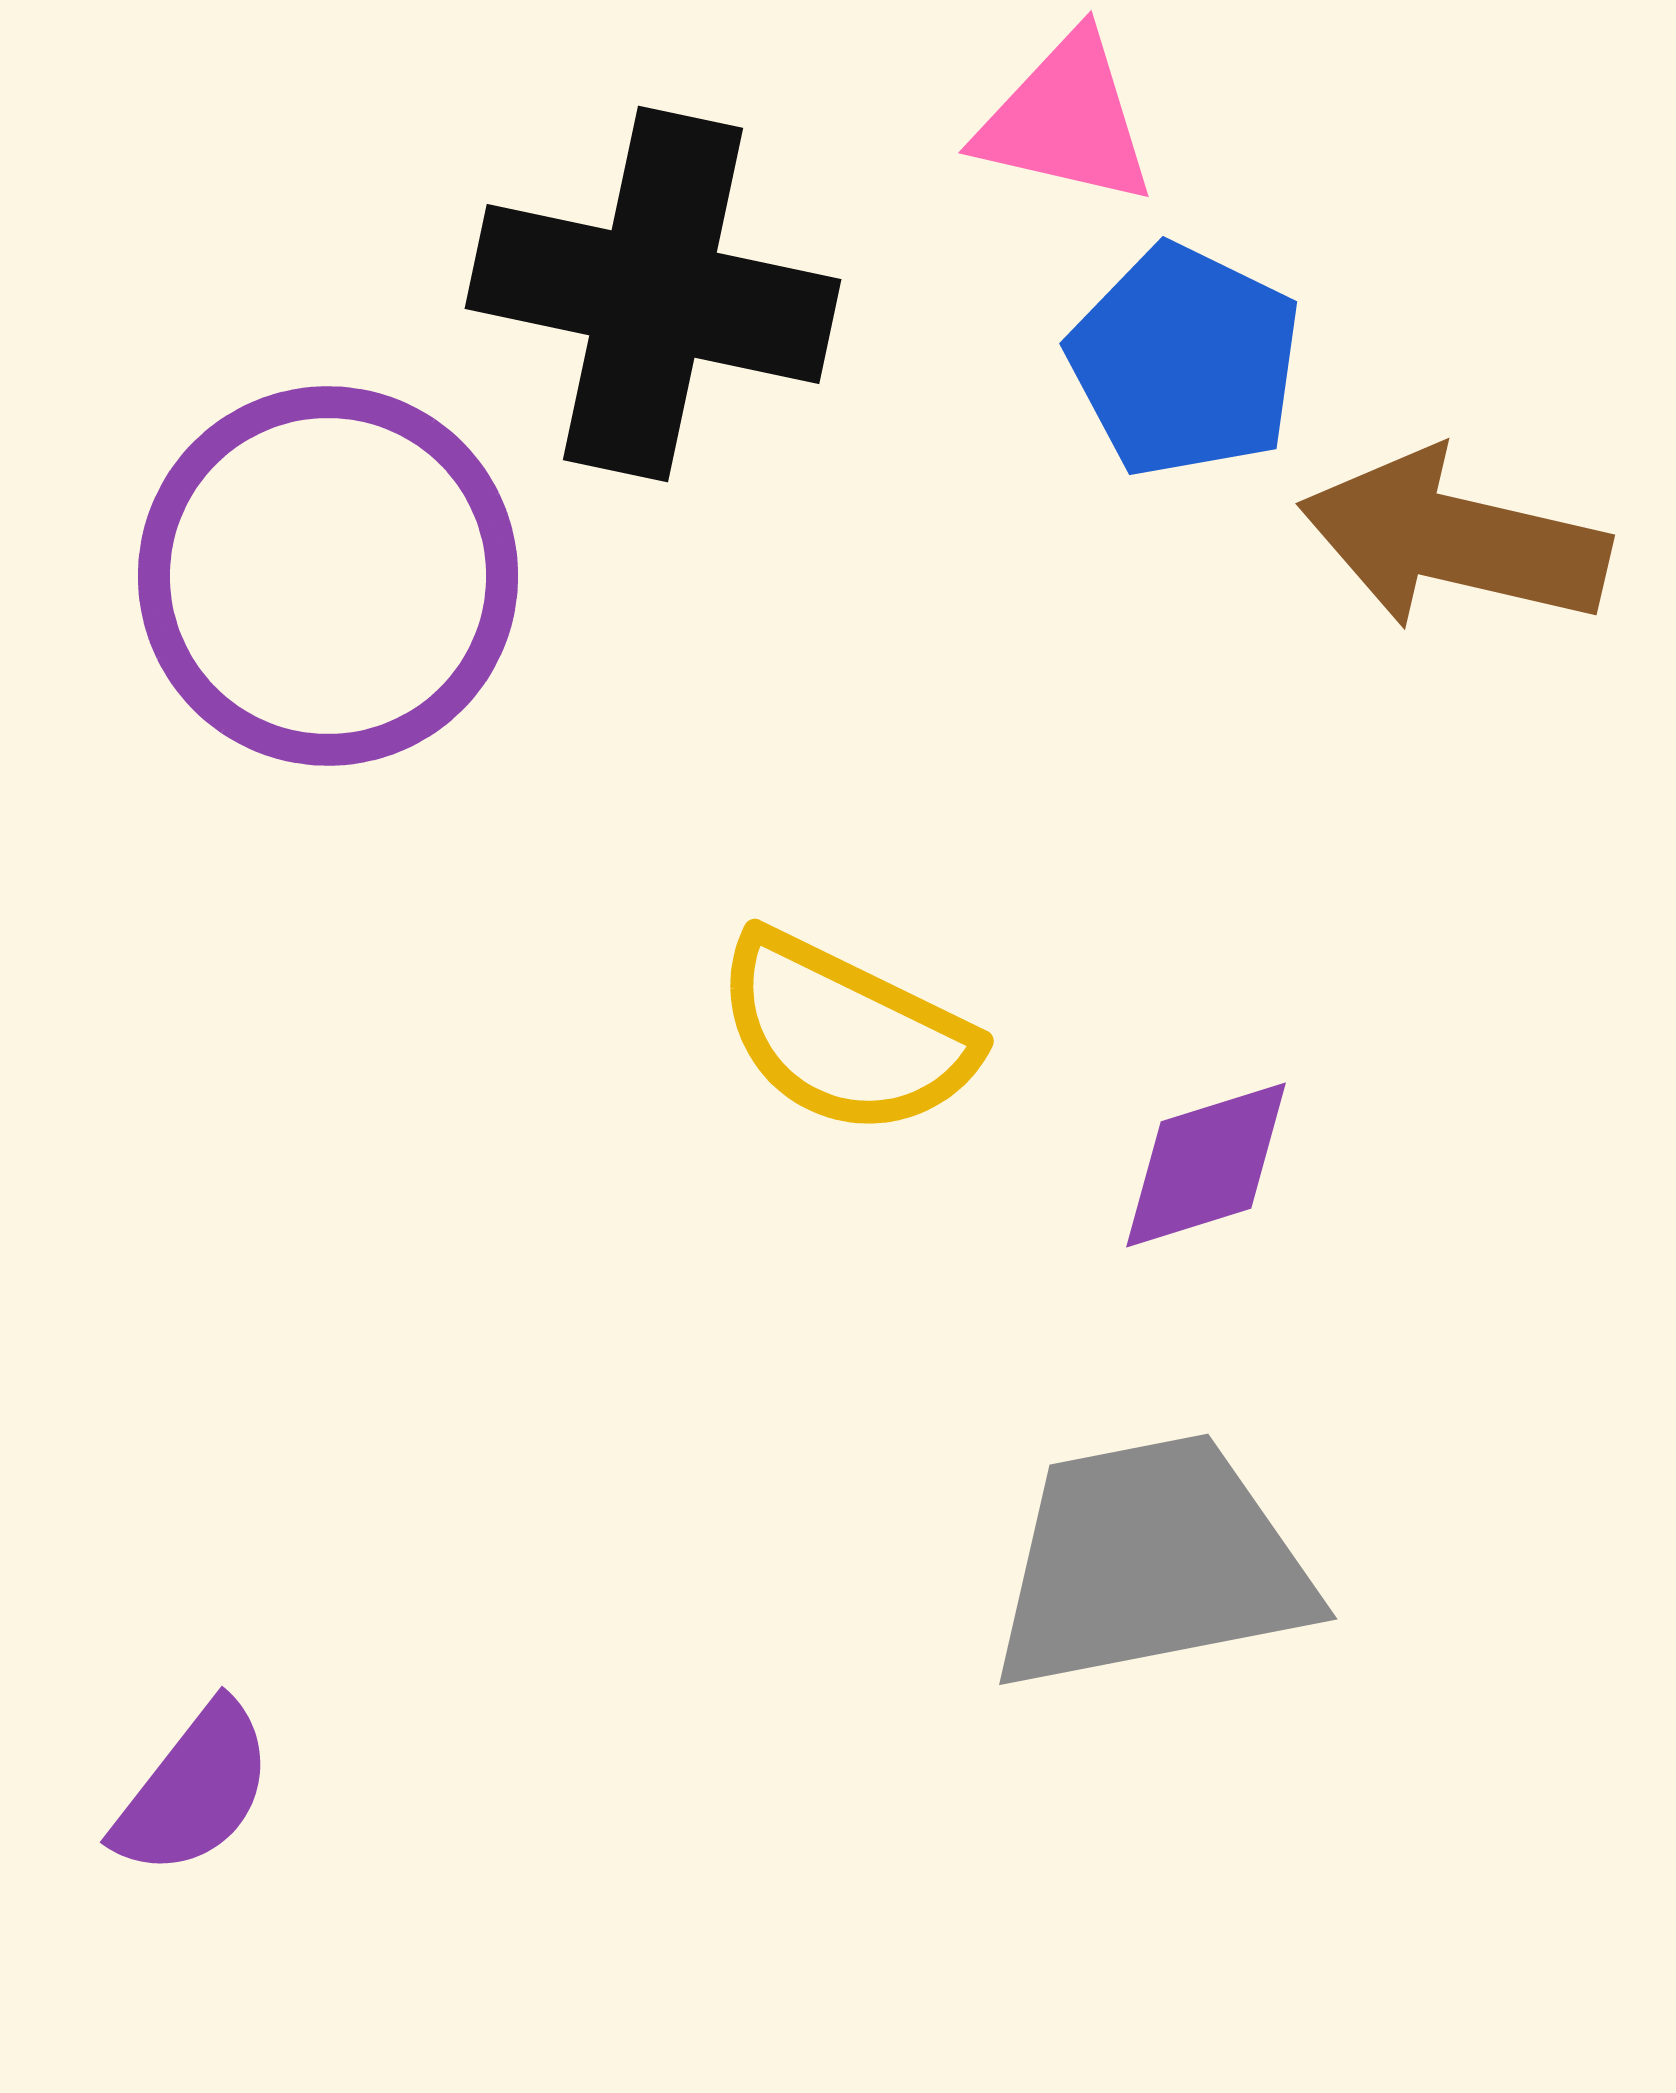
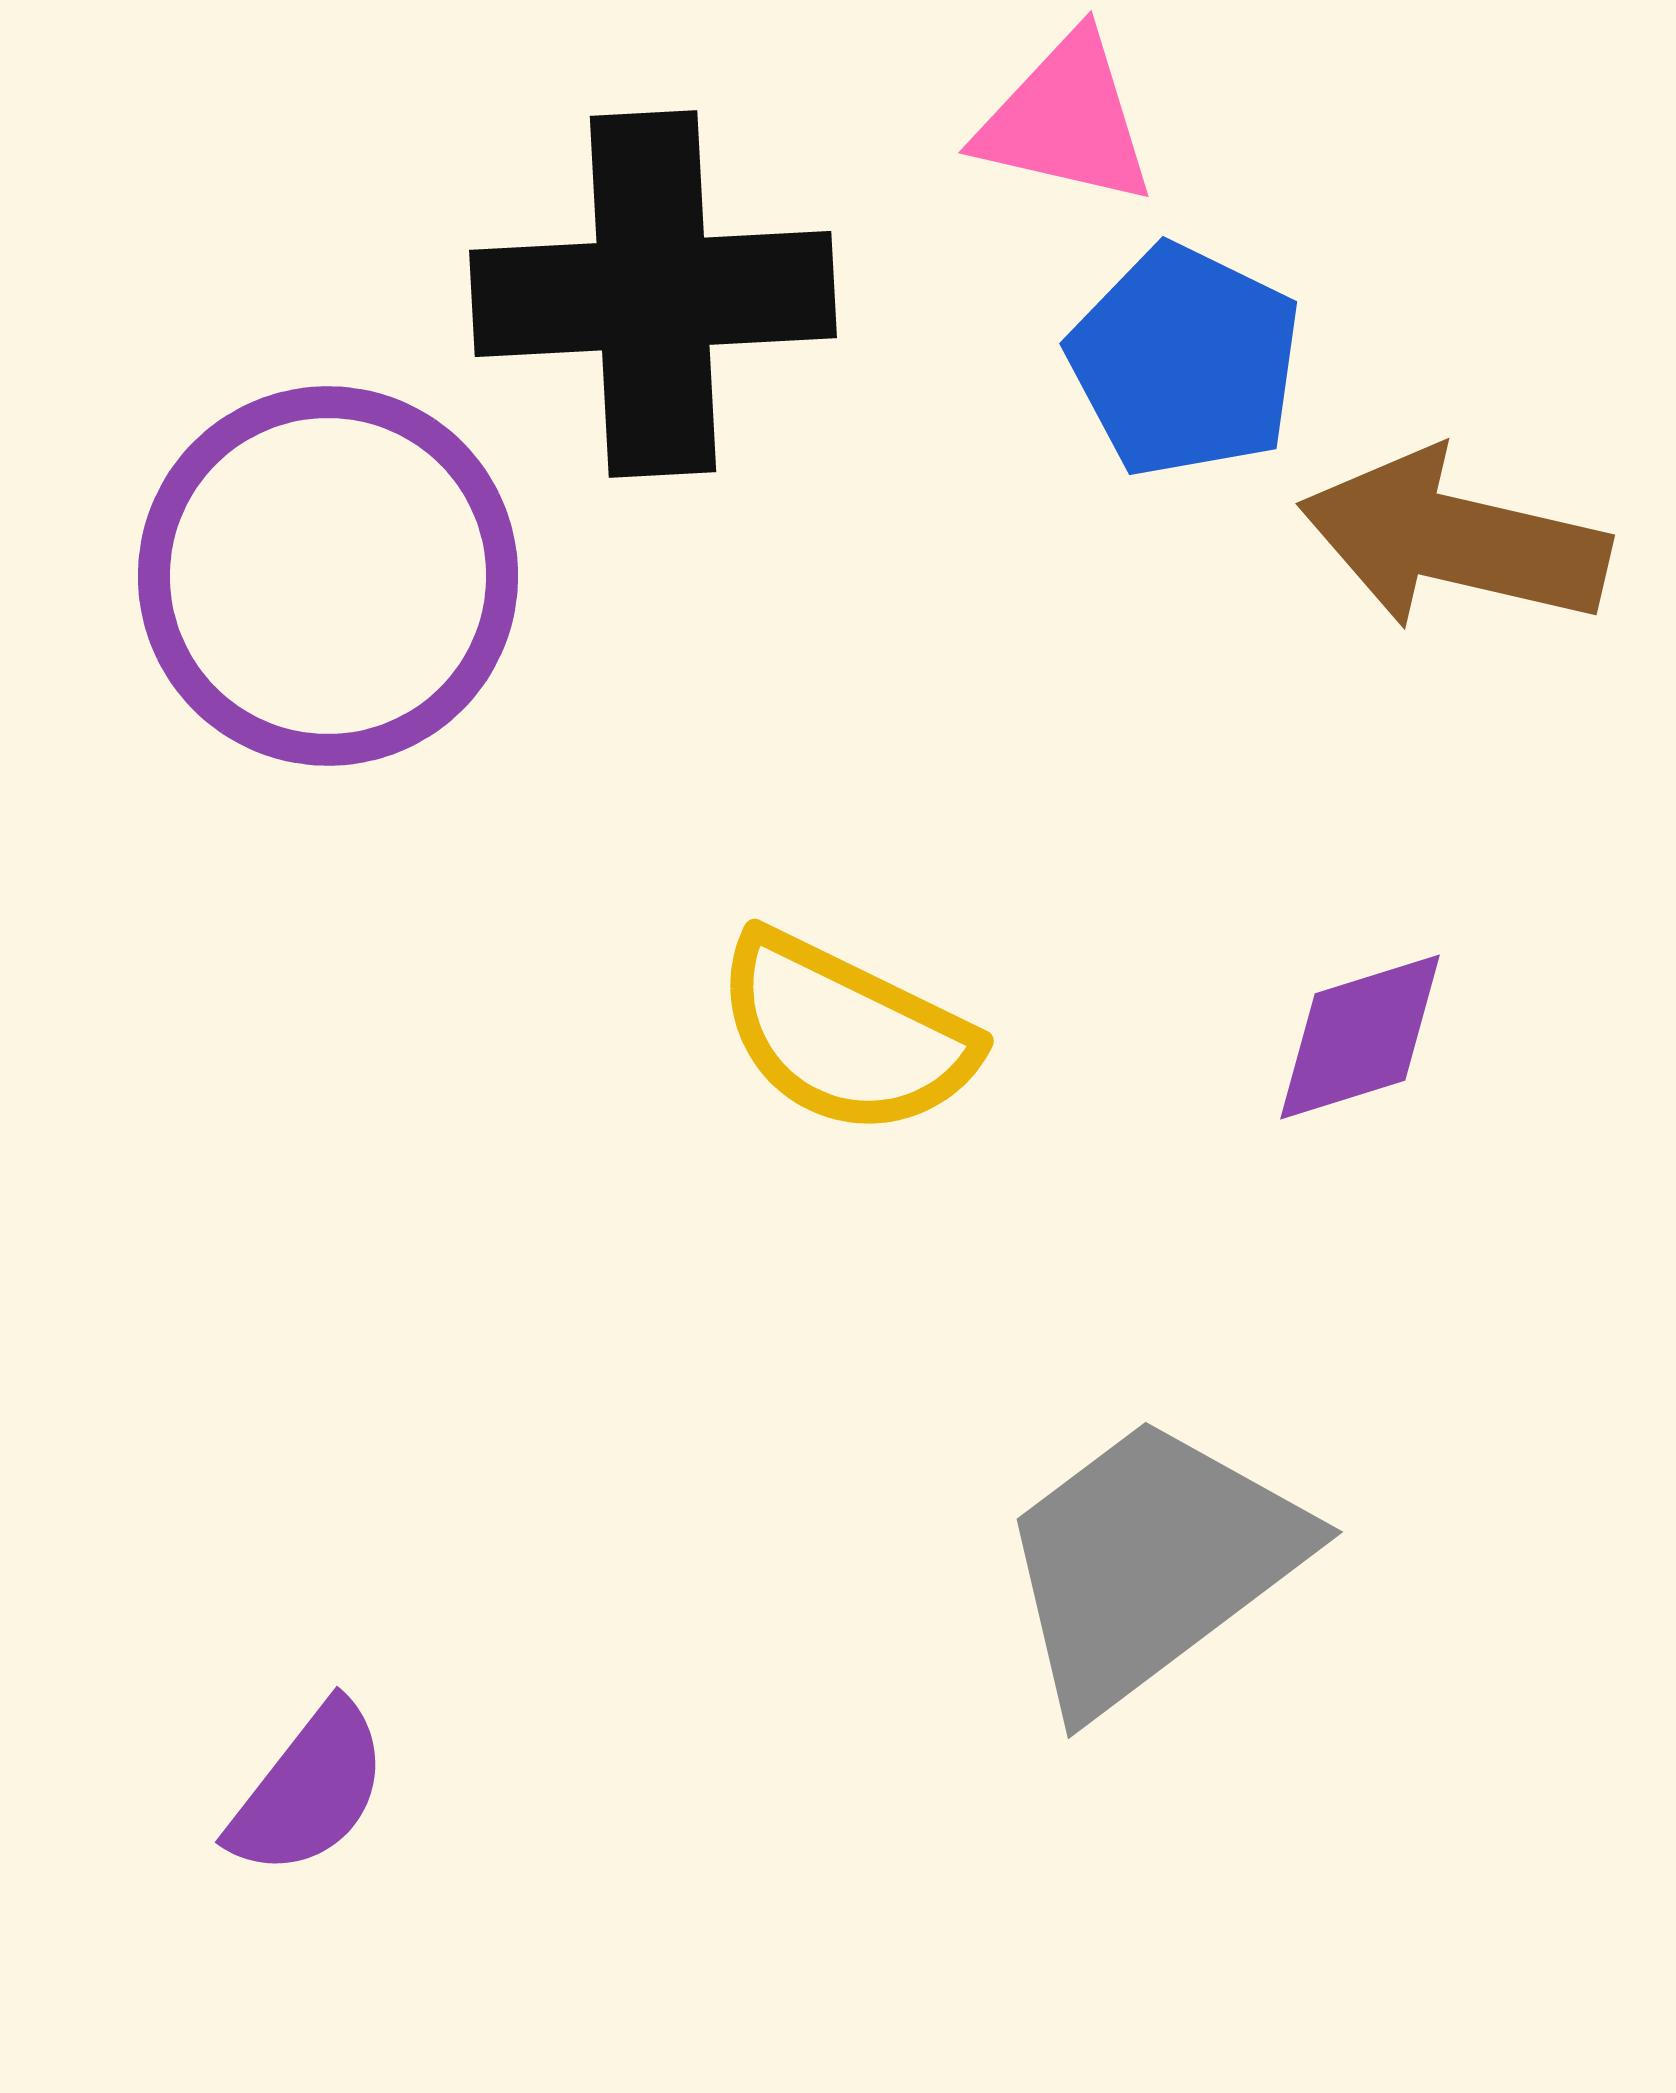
black cross: rotated 15 degrees counterclockwise
purple diamond: moved 154 px right, 128 px up
gray trapezoid: rotated 26 degrees counterclockwise
purple semicircle: moved 115 px right
